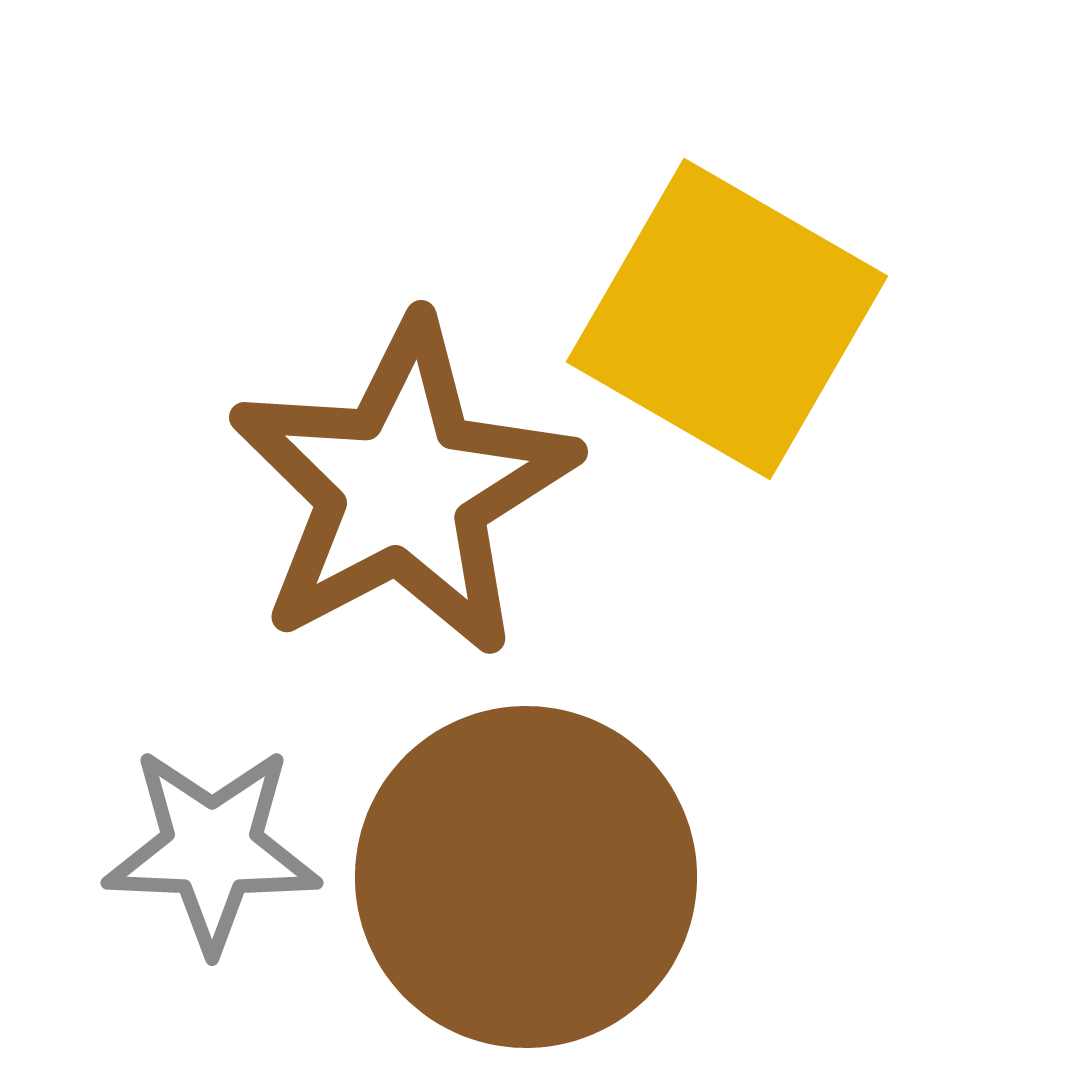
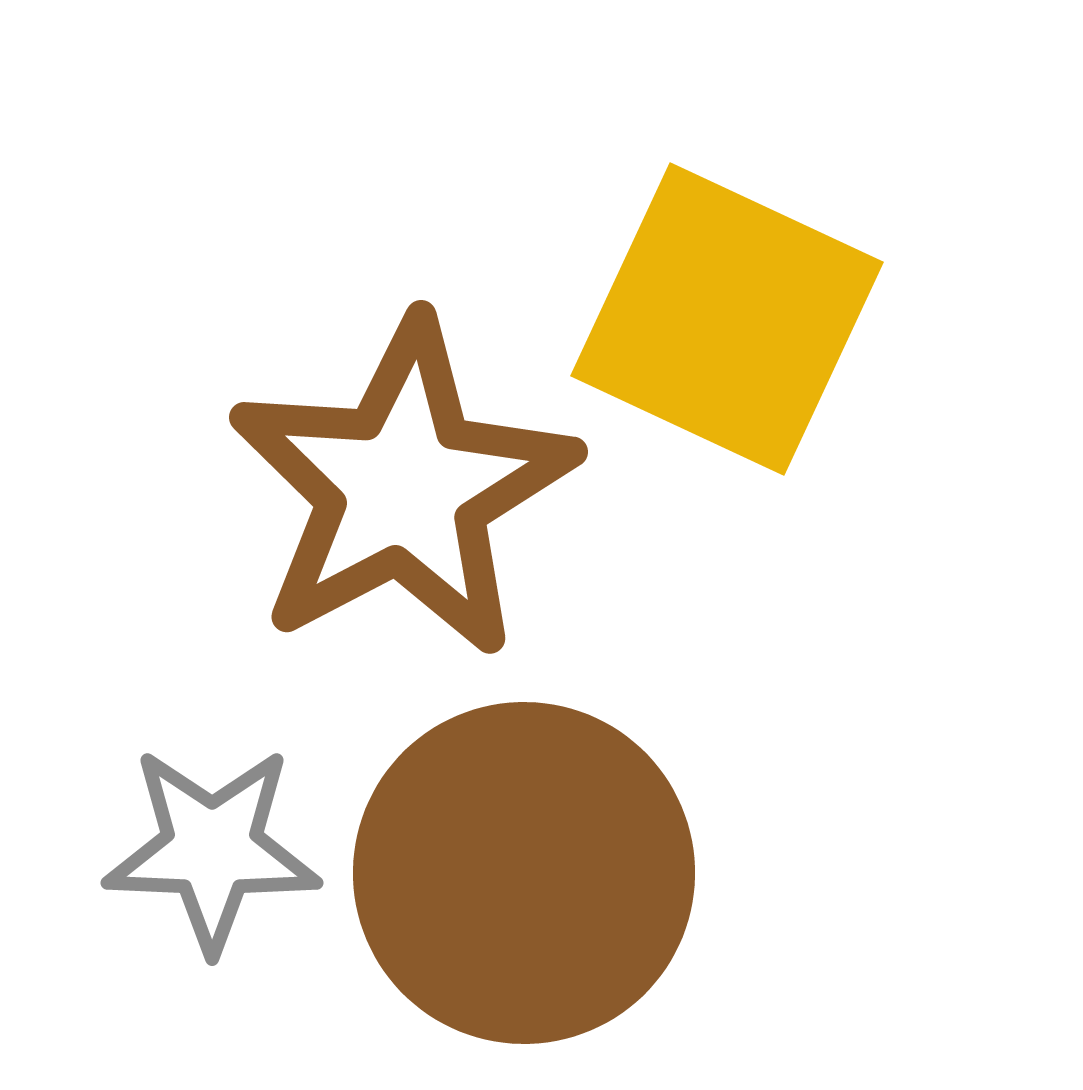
yellow square: rotated 5 degrees counterclockwise
brown circle: moved 2 px left, 4 px up
